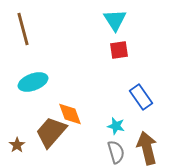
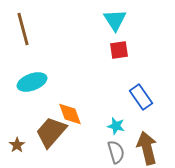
cyan ellipse: moved 1 px left
